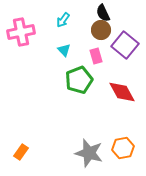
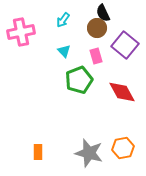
brown circle: moved 4 px left, 2 px up
cyan triangle: moved 1 px down
orange rectangle: moved 17 px right; rotated 35 degrees counterclockwise
